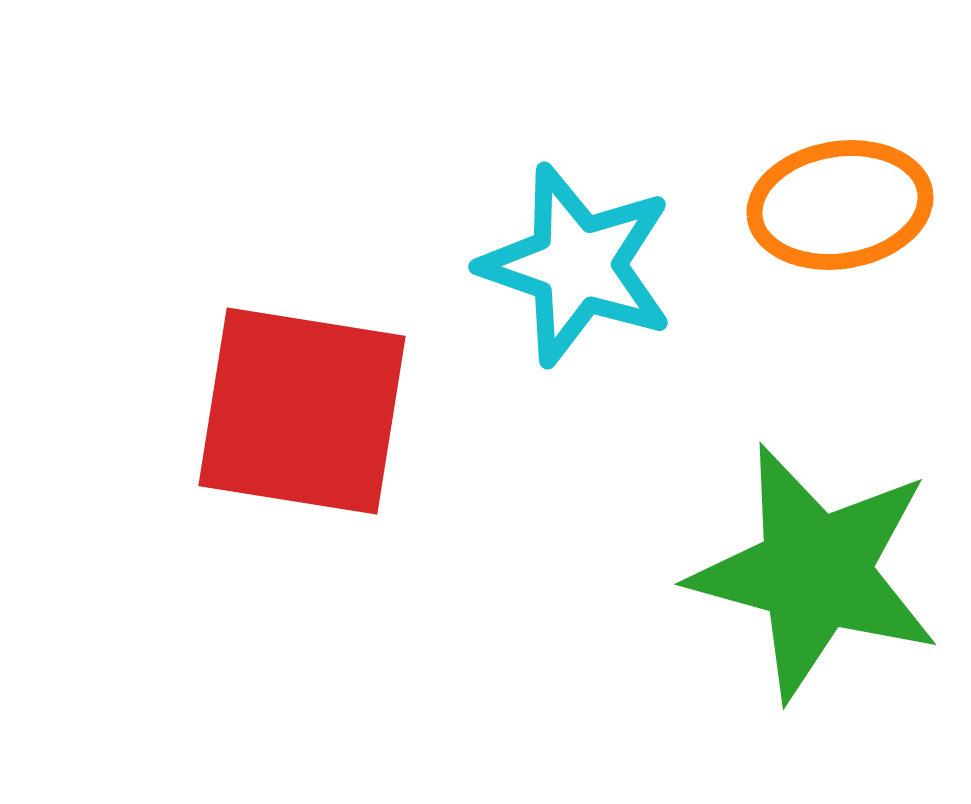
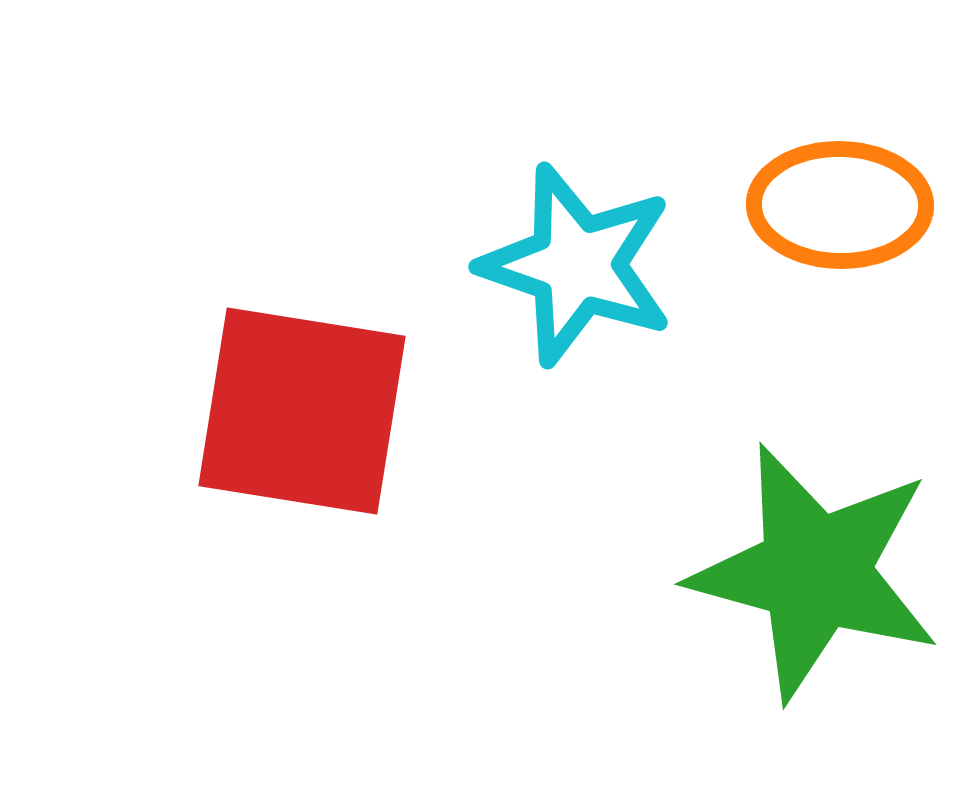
orange ellipse: rotated 10 degrees clockwise
